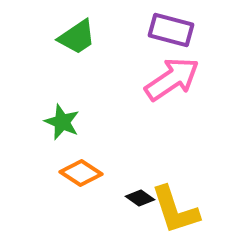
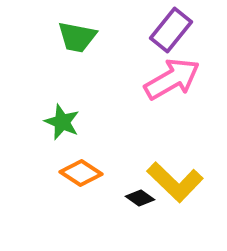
purple rectangle: rotated 66 degrees counterclockwise
green trapezoid: rotated 45 degrees clockwise
pink arrow: rotated 4 degrees clockwise
yellow L-shape: moved 28 px up; rotated 28 degrees counterclockwise
